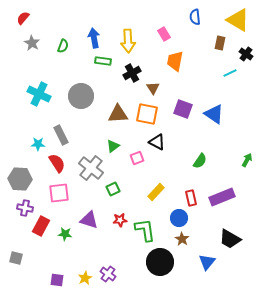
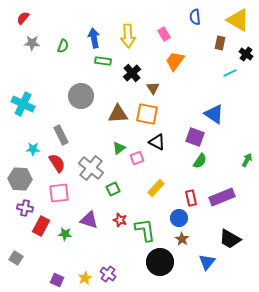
yellow arrow at (128, 41): moved 5 px up
gray star at (32, 43): rotated 28 degrees counterclockwise
orange trapezoid at (175, 61): rotated 25 degrees clockwise
black cross at (132, 73): rotated 12 degrees counterclockwise
cyan cross at (39, 94): moved 16 px left, 10 px down
purple square at (183, 109): moved 12 px right, 28 px down
cyan star at (38, 144): moved 5 px left, 5 px down
green triangle at (113, 146): moved 6 px right, 2 px down
yellow rectangle at (156, 192): moved 4 px up
red star at (120, 220): rotated 24 degrees clockwise
gray square at (16, 258): rotated 16 degrees clockwise
purple square at (57, 280): rotated 16 degrees clockwise
